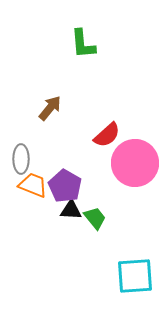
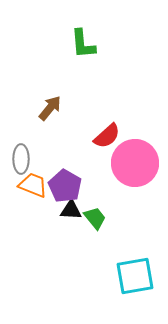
red semicircle: moved 1 px down
cyan square: rotated 6 degrees counterclockwise
